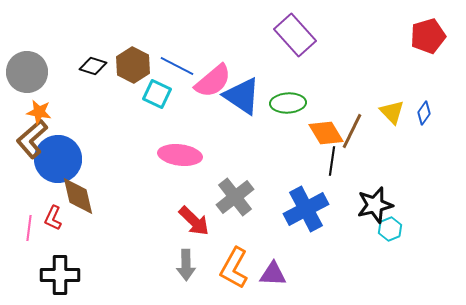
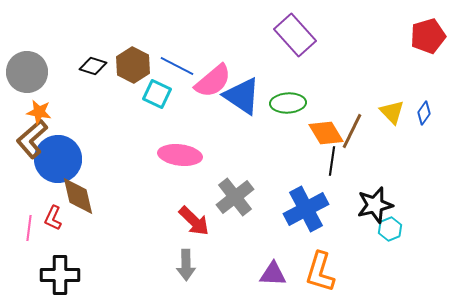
orange L-shape: moved 86 px right, 4 px down; rotated 12 degrees counterclockwise
